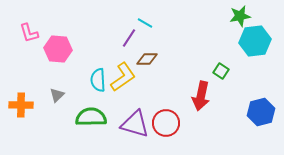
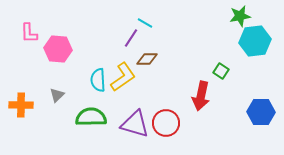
pink L-shape: rotated 15 degrees clockwise
purple line: moved 2 px right
blue hexagon: rotated 16 degrees clockwise
